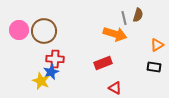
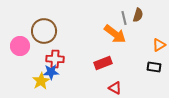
pink circle: moved 1 px right, 16 px down
orange arrow: rotated 20 degrees clockwise
orange triangle: moved 2 px right
blue star: rotated 21 degrees clockwise
yellow star: rotated 18 degrees clockwise
